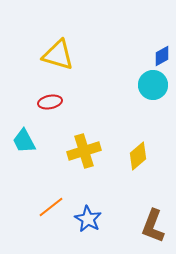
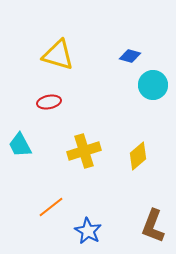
blue diamond: moved 32 px left; rotated 45 degrees clockwise
red ellipse: moved 1 px left
cyan trapezoid: moved 4 px left, 4 px down
blue star: moved 12 px down
